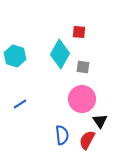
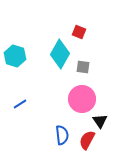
red square: rotated 16 degrees clockwise
